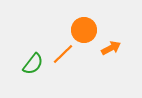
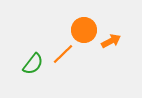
orange arrow: moved 7 px up
